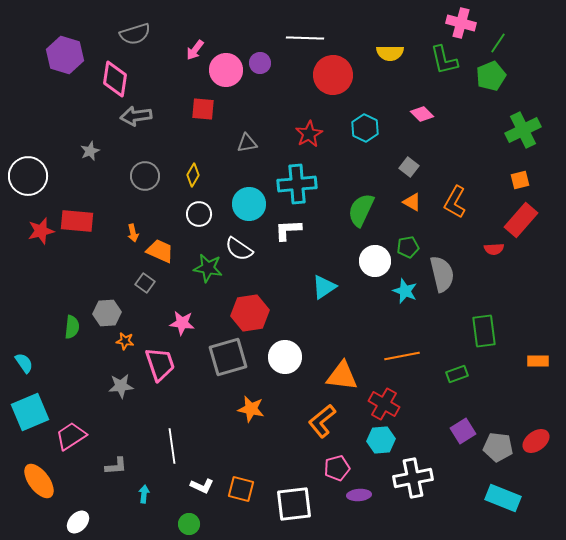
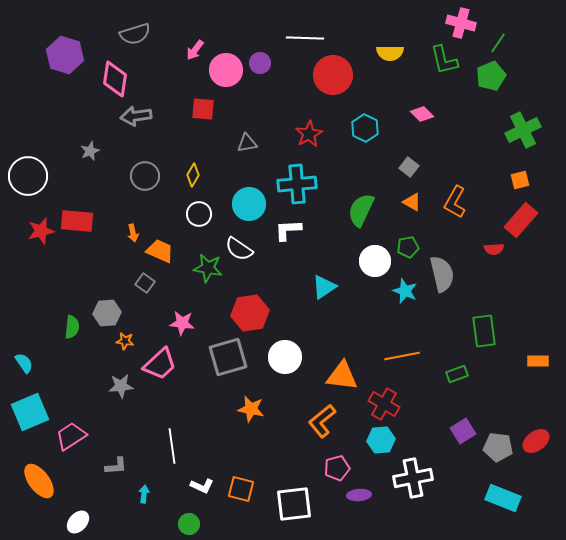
pink trapezoid at (160, 364): rotated 66 degrees clockwise
